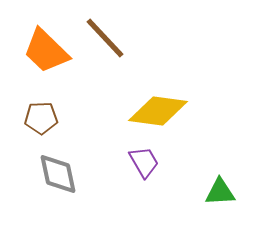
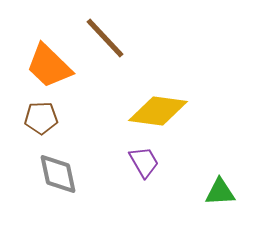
orange trapezoid: moved 3 px right, 15 px down
